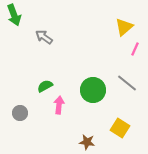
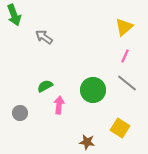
pink line: moved 10 px left, 7 px down
